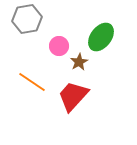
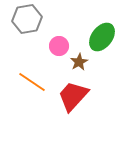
green ellipse: moved 1 px right
